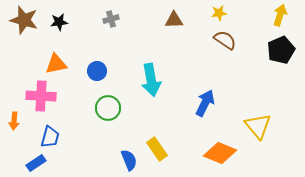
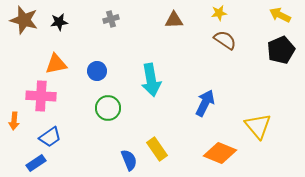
yellow arrow: rotated 80 degrees counterclockwise
blue trapezoid: rotated 40 degrees clockwise
